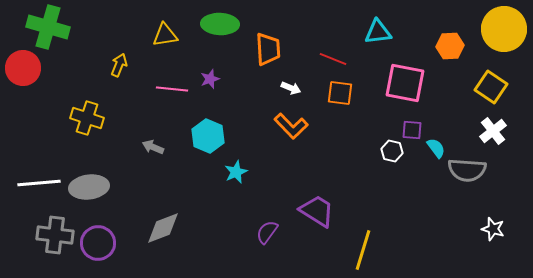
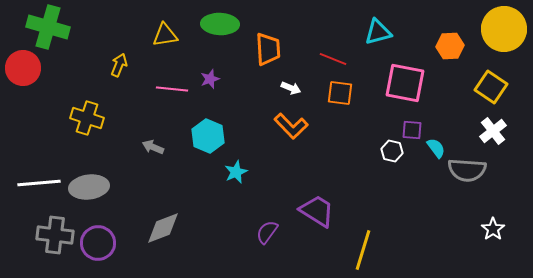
cyan triangle: rotated 8 degrees counterclockwise
white star: rotated 20 degrees clockwise
